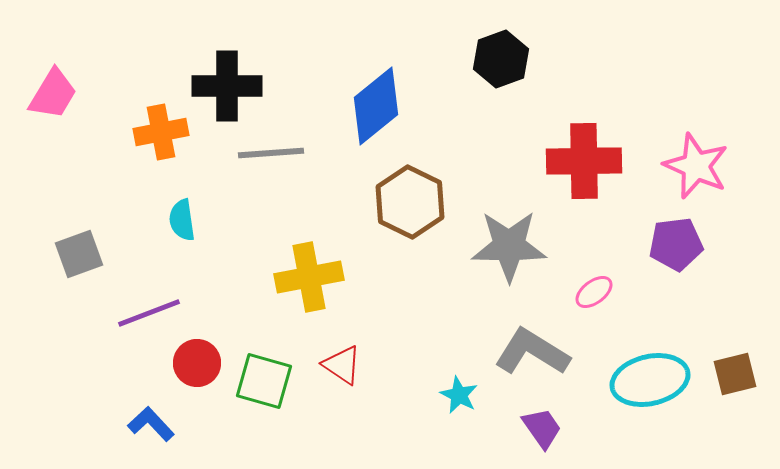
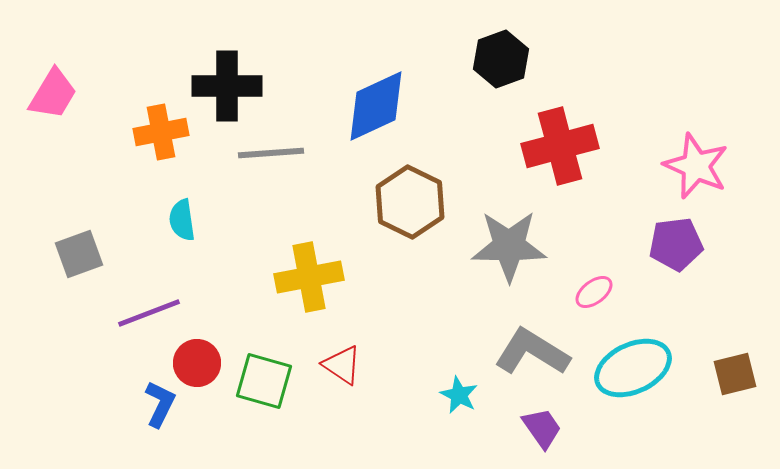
blue diamond: rotated 14 degrees clockwise
red cross: moved 24 px left, 15 px up; rotated 14 degrees counterclockwise
cyan ellipse: moved 17 px left, 12 px up; rotated 12 degrees counterclockwise
blue L-shape: moved 9 px right, 20 px up; rotated 69 degrees clockwise
